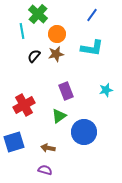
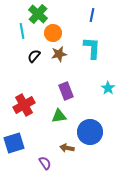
blue line: rotated 24 degrees counterclockwise
orange circle: moved 4 px left, 1 px up
cyan L-shape: rotated 95 degrees counterclockwise
brown star: moved 3 px right
cyan star: moved 2 px right, 2 px up; rotated 24 degrees counterclockwise
green triangle: rotated 28 degrees clockwise
blue circle: moved 6 px right
blue square: moved 1 px down
brown arrow: moved 19 px right
purple semicircle: moved 7 px up; rotated 40 degrees clockwise
